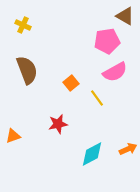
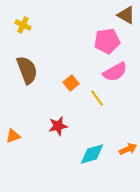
brown triangle: moved 1 px right, 1 px up
red star: moved 2 px down
cyan diamond: rotated 12 degrees clockwise
